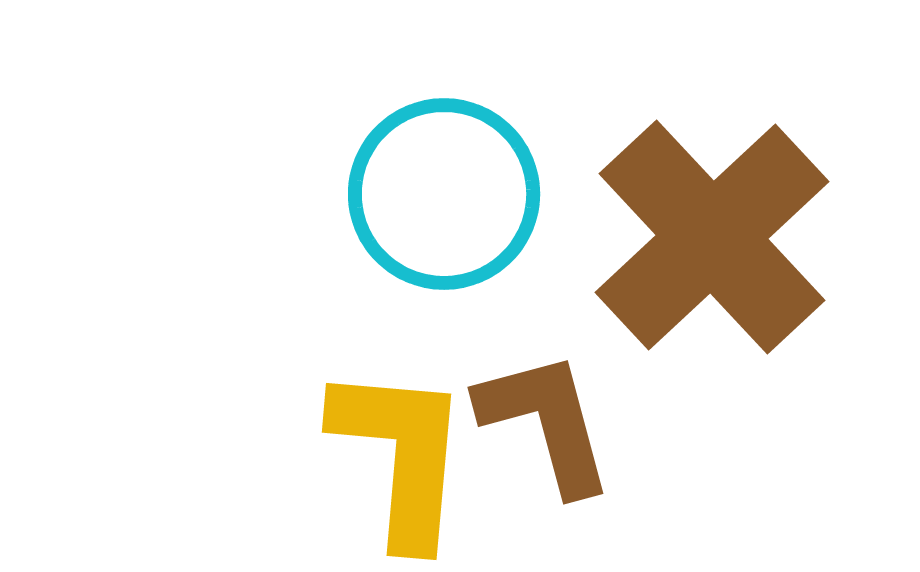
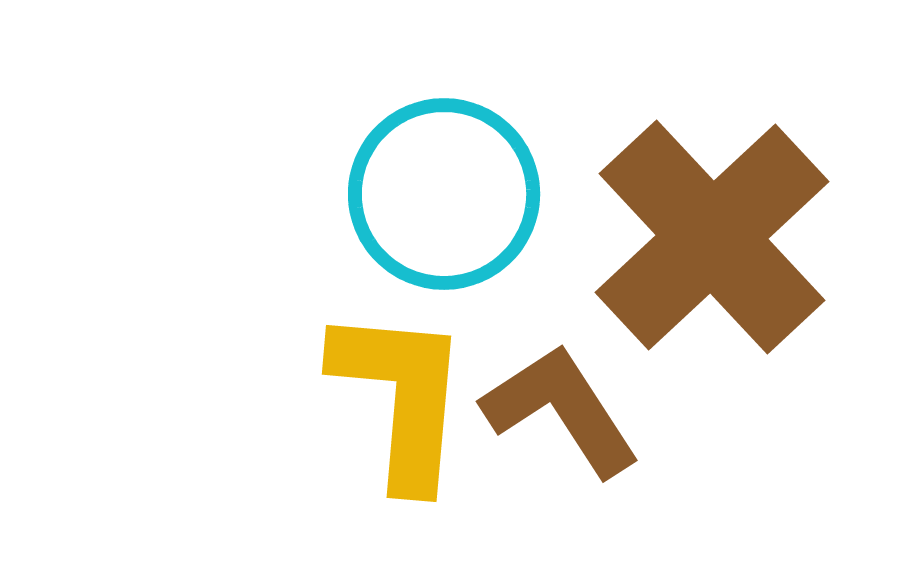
brown L-shape: moved 15 px right, 12 px up; rotated 18 degrees counterclockwise
yellow L-shape: moved 58 px up
